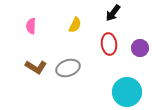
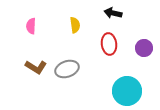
black arrow: rotated 66 degrees clockwise
yellow semicircle: rotated 35 degrees counterclockwise
purple circle: moved 4 px right
gray ellipse: moved 1 px left, 1 px down
cyan circle: moved 1 px up
